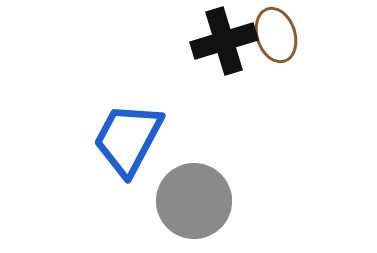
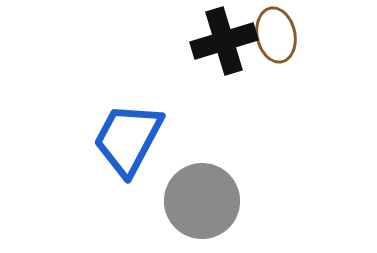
brown ellipse: rotated 6 degrees clockwise
gray circle: moved 8 px right
